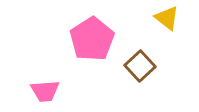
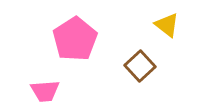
yellow triangle: moved 7 px down
pink pentagon: moved 17 px left
